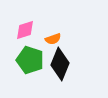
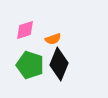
green pentagon: moved 5 px down
black diamond: moved 1 px left
